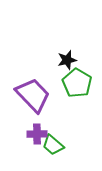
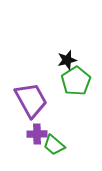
green pentagon: moved 1 px left, 2 px up; rotated 8 degrees clockwise
purple trapezoid: moved 2 px left, 5 px down; rotated 15 degrees clockwise
green trapezoid: moved 1 px right
